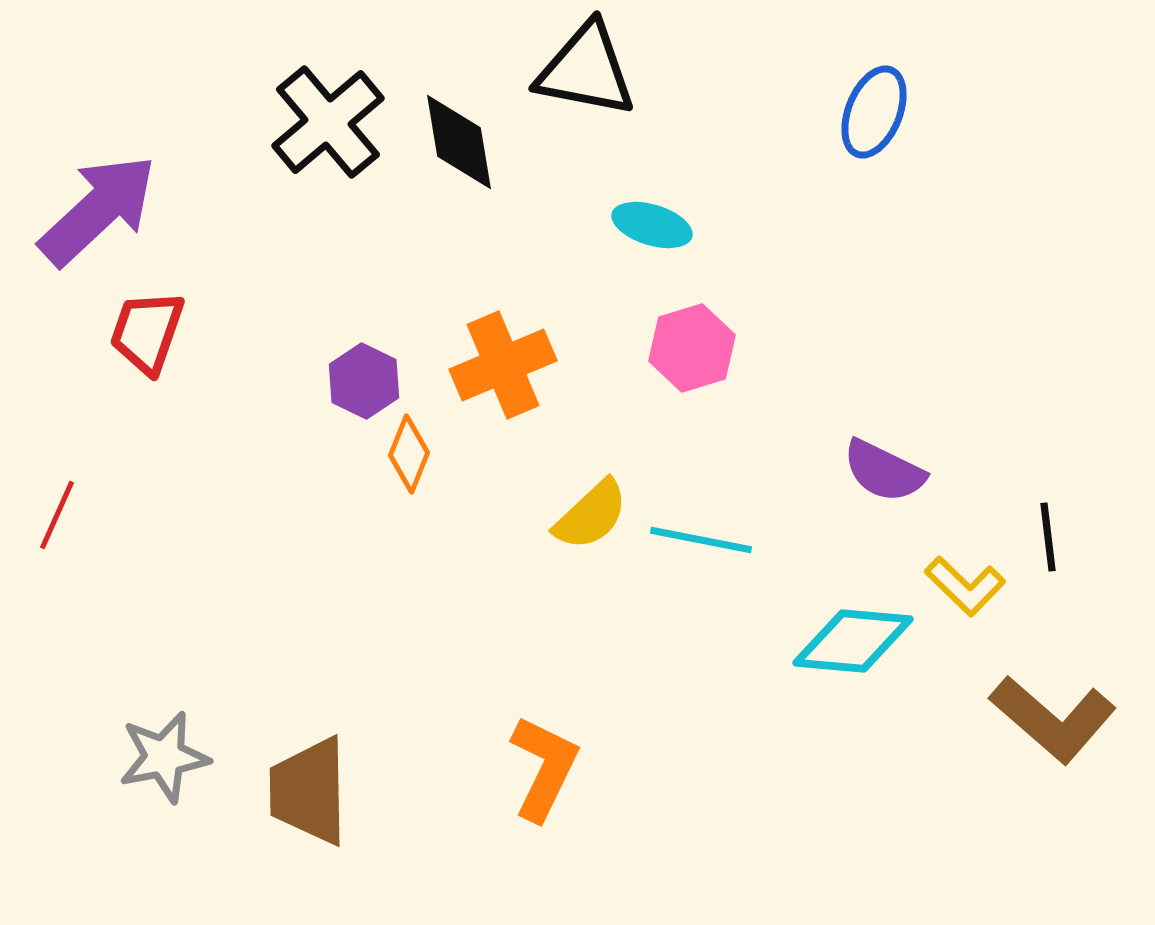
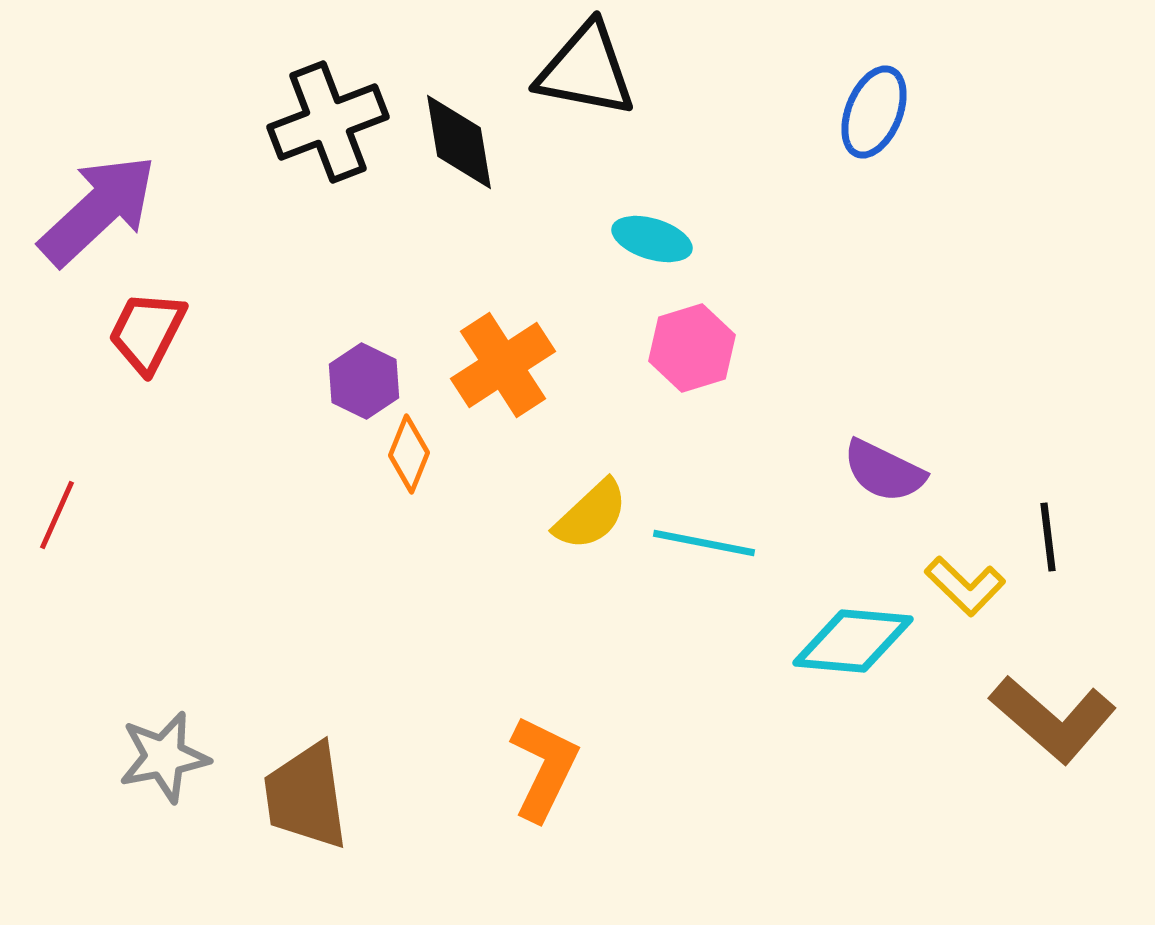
black cross: rotated 19 degrees clockwise
cyan ellipse: moved 14 px down
red trapezoid: rotated 8 degrees clockwise
orange cross: rotated 10 degrees counterclockwise
cyan line: moved 3 px right, 3 px down
brown trapezoid: moved 3 px left, 5 px down; rotated 7 degrees counterclockwise
